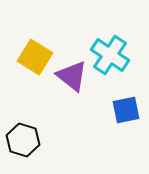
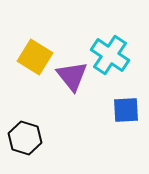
purple triangle: rotated 12 degrees clockwise
blue square: rotated 8 degrees clockwise
black hexagon: moved 2 px right, 2 px up
